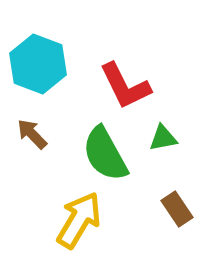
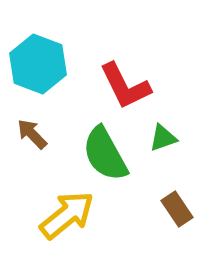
green triangle: rotated 8 degrees counterclockwise
yellow arrow: moved 12 px left, 5 px up; rotated 20 degrees clockwise
